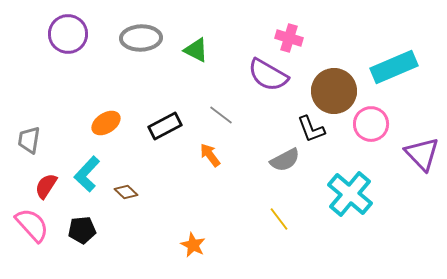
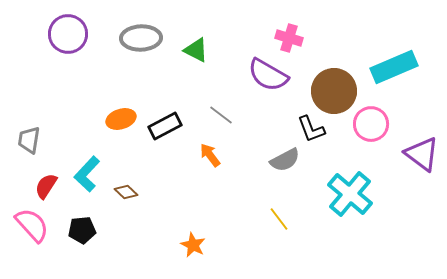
orange ellipse: moved 15 px right, 4 px up; rotated 16 degrees clockwise
purple triangle: rotated 9 degrees counterclockwise
